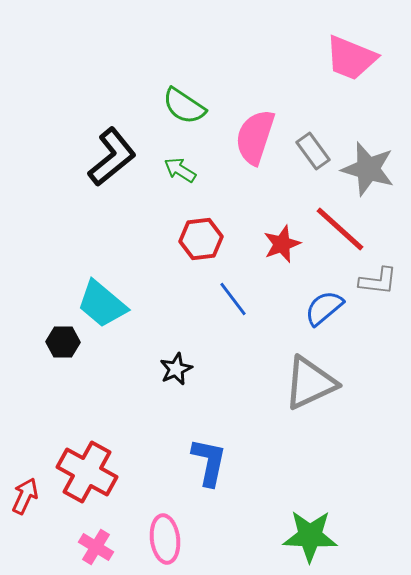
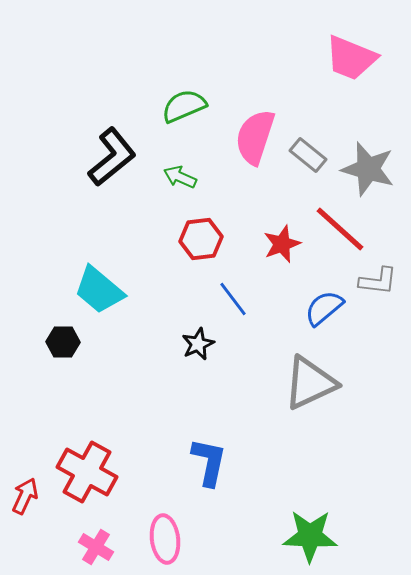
green semicircle: rotated 123 degrees clockwise
gray rectangle: moved 5 px left, 4 px down; rotated 15 degrees counterclockwise
green arrow: moved 7 px down; rotated 8 degrees counterclockwise
cyan trapezoid: moved 3 px left, 14 px up
black star: moved 22 px right, 25 px up
